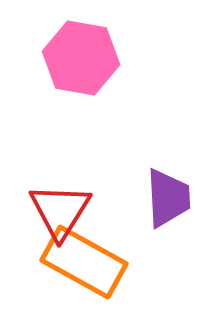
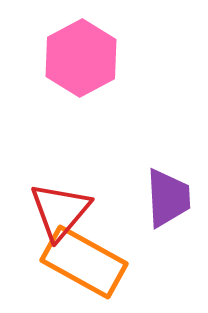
pink hexagon: rotated 22 degrees clockwise
red triangle: rotated 8 degrees clockwise
